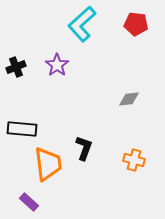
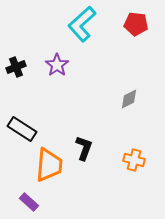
gray diamond: rotated 20 degrees counterclockwise
black rectangle: rotated 28 degrees clockwise
orange trapezoid: moved 1 px right, 1 px down; rotated 12 degrees clockwise
